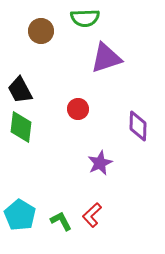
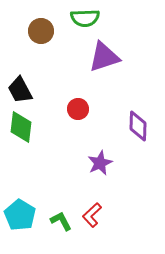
purple triangle: moved 2 px left, 1 px up
